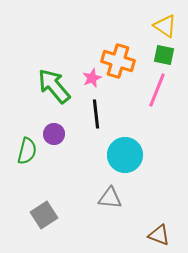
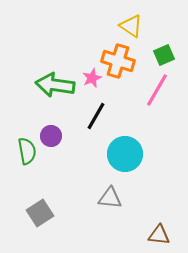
yellow triangle: moved 34 px left
green square: rotated 35 degrees counterclockwise
green arrow: moved 1 px right, 1 px up; rotated 42 degrees counterclockwise
pink line: rotated 8 degrees clockwise
black line: moved 2 px down; rotated 36 degrees clockwise
purple circle: moved 3 px left, 2 px down
green semicircle: rotated 24 degrees counterclockwise
cyan circle: moved 1 px up
gray square: moved 4 px left, 2 px up
brown triangle: rotated 15 degrees counterclockwise
